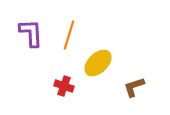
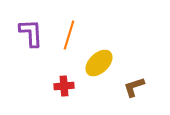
yellow ellipse: moved 1 px right
red cross: rotated 24 degrees counterclockwise
